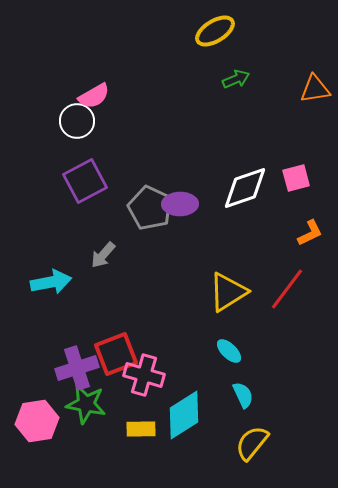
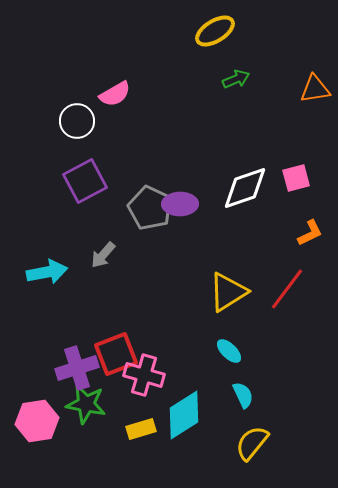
pink semicircle: moved 21 px right, 2 px up
cyan arrow: moved 4 px left, 10 px up
yellow rectangle: rotated 16 degrees counterclockwise
